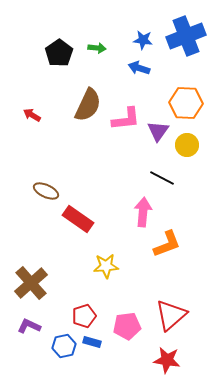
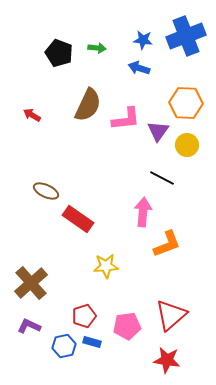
black pentagon: rotated 16 degrees counterclockwise
